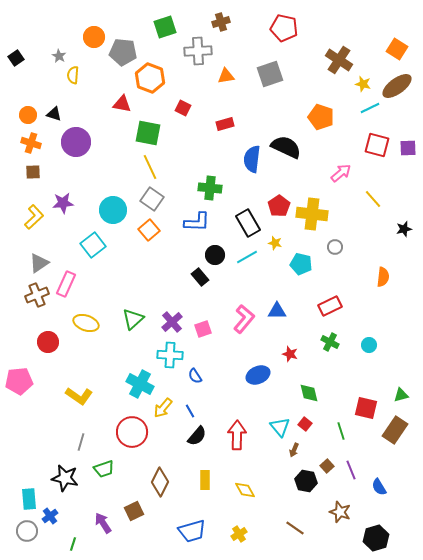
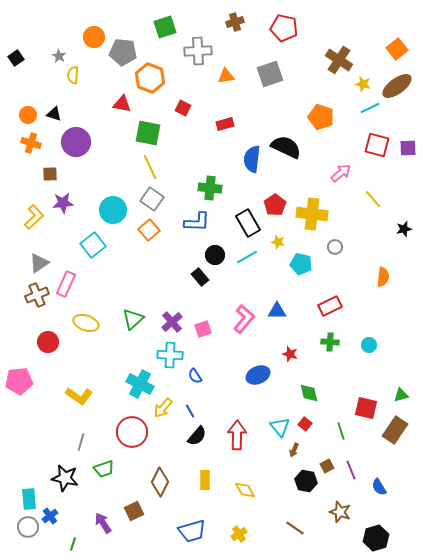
brown cross at (221, 22): moved 14 px right
orange square at (397, 49): rotated 20 degrees clockwise
brown square at (33, 172): moved 17 px right, 2 px down
red pentagon at (279, 206): moved 4 px left, 1 px up
yellow star at (275, 243): moved 3 px right, 1 px up
green cross at (330, 342): rotated 24 degrees counterclockwise
brown square at (327, 466): rotated 16 degrees clockwise
gray circle at (27, 531): moved 1 px right, 4 px up
